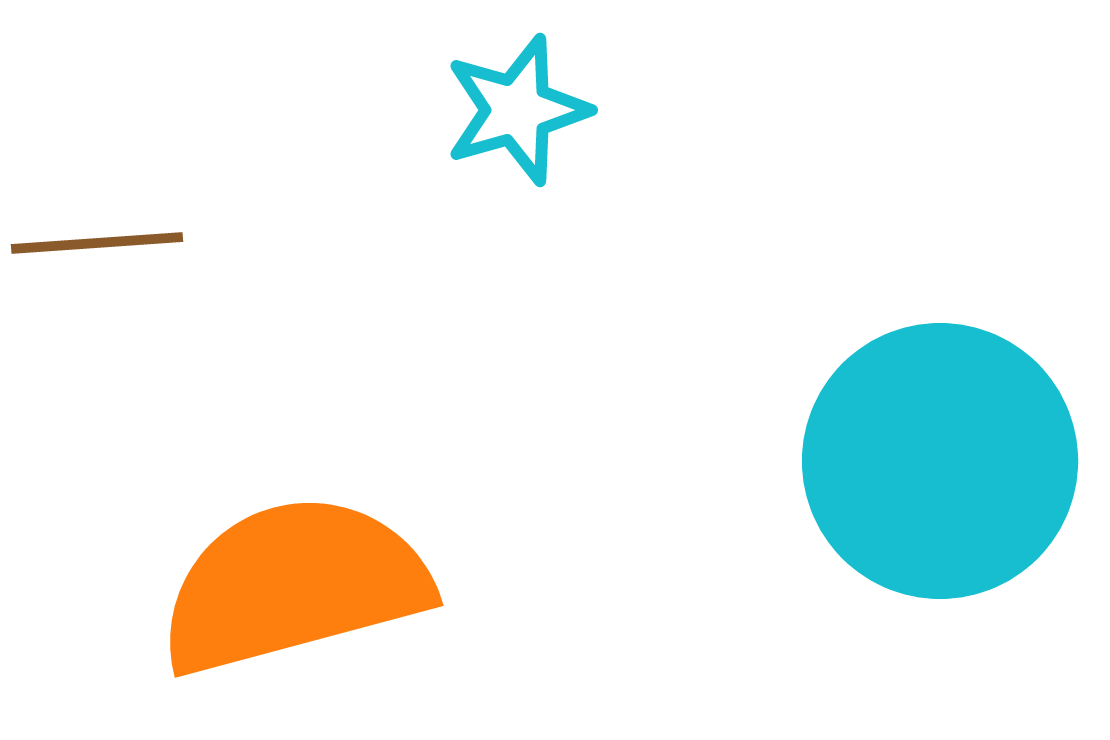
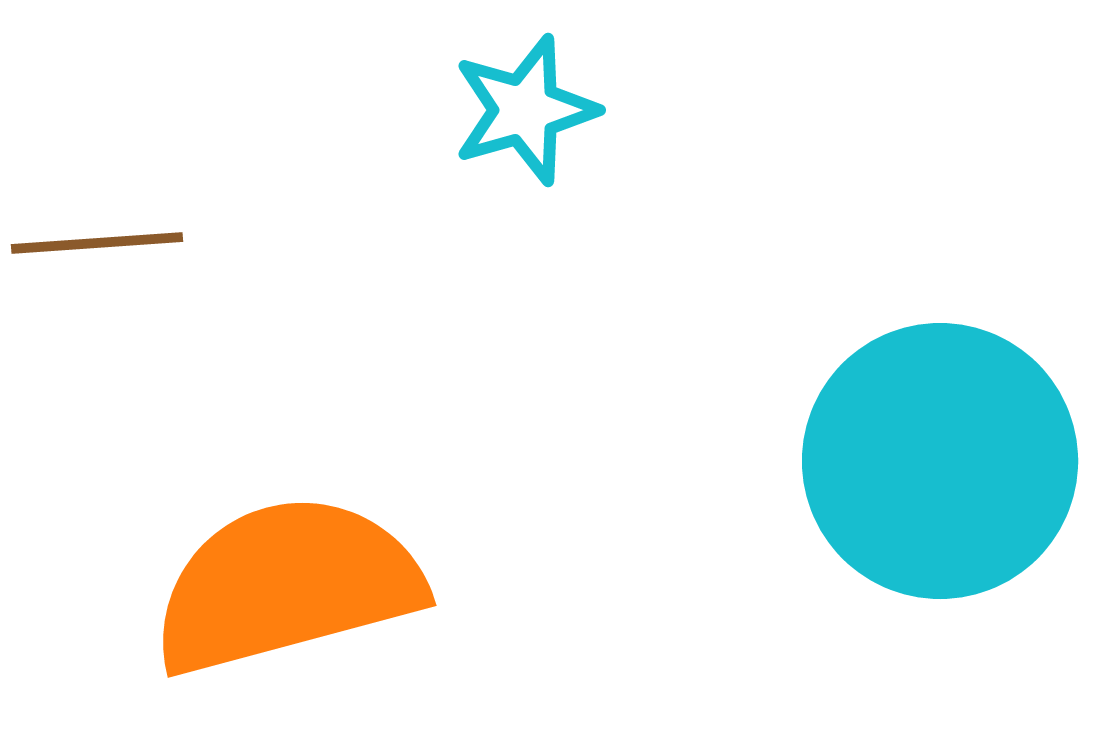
cyan star: moved 8 px right
orange semicircle: moved 7 px left
